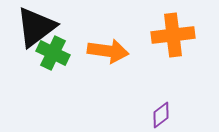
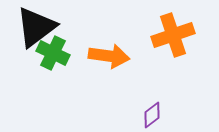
orange cross: rotated 12 degrees counterclockwise
orange arrow: moved 1 px right, 5 px down
purple diamond: moved 9 px left
